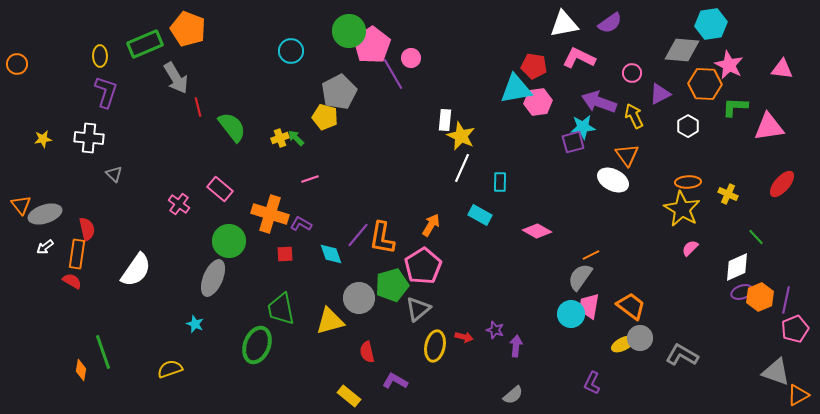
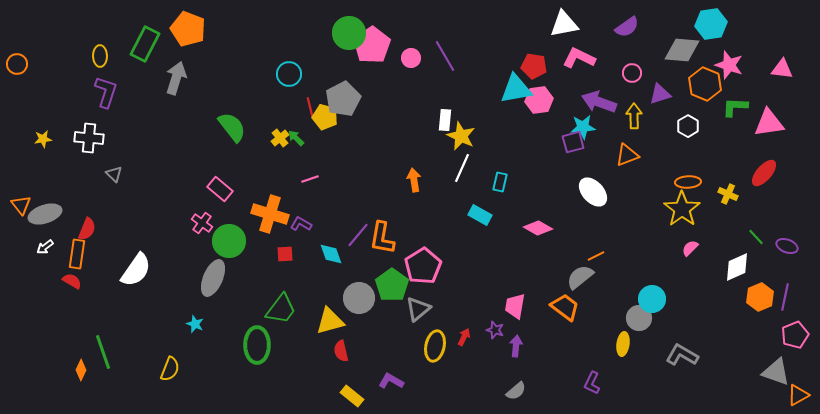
purple semicircle at (610, 23): moved 17 px right, 4 px down
green circle at (349, 31): moved 2 px down
green rectangle at (145, 44): rotated 40 degrees counterclockwise
cyan circle at (291, 51): moved 2 px left, 23 px down
pink star at (729, 65): rotated 8 degrees counterclockwise
purple line at (393, 74): moved 52 px right, 18 px up
gray arrow at (176, 78): rotated 132 degrees counterclockwise
orange hexagon at (705, 84): rotated 20 degrees clockwise
gray pentagon at (339, 92): moved 4 px right, 7 px down
purple triangle at (660, 94): rotated 10 degrees clockwise
pink hexagon at (538, 102): moved 1 px right, 2 px up
red line at (198, 107): moved 112 px right
yellow arrow at (634, 116): rotated 25 degrees clockwise
pink triangle at (769, 127): moved 4 px up
yellow cross at (280, 138): rotated 18 degrees counterclockwise
orange triangle at (627, 155): rotated 45 degrees clockwise
white ellipse at (613, 180): moved 20 px left, 12 px down; rotated 20 degrees clockwise
cyan rectangle at (500, 182): rotated 12 degrees clockwise
red ellipse at (782, 184): moved 18 px left, 11 px up
pink cross at (179, 204): moved 23 px right, 19 px down
yellow star at (682, 209): rotated 6 degrees clockwise
orange arrow at (431, 225): moved 17 px left, 45 px up; rotated 40 degrees counterclockwise
red semicircle at (87, 229): rotated 35 degrees clockwise
pink diamond at (537, 231): moved 1 px right, 3 px up
orange line at (591, 255): moved 5 px right, 1 px down
gray semicircle at (580, 277): rotated 16 degrees clockwise
green pentagon at (392, 285): rotated 20 degrees counterclockwise
purple ellipse at (742, 292): moved 45 px right, 46 px up; rotated 40 degrees clockwise
purple line at (786, 300): moved 1 px left, 3 px up
pink trapezoid at (589, 306): moved 74 px left
orange trapezoid at (631, 306): moved 66 px left, 1 px down
green trapezoid at (281, 309): rotated 132 degrees counterclockwise
cyan circle at (571, 314): moved 81 px right, 15 px up
pink pentagon at (795, 329): moved 6 px down
red arrow at (464, 337): rotated 78 degrees counterclockwise
gray circle at (640, 338): moved 1 px left, 20 px up
yellow ellipse at (623, 344): rotated 55 degrees counterclockwise
green ellipse at (257, 345): rotated 21 degrees counterclockwise
red semicircle at (367, 352): moved 26 px left, 1 px up
yellow semicircle at (170, 369): rotated 130 degrees clockwise
orange diamond at (81, 370): rotated 15 degrees clockwise
purple L-shape at (395, 381): moved 4 px left
gray semicircle at (513, 395): moved 3 px right, 4 px up
yellow rectangle at (349, 396): moved 3 px right
